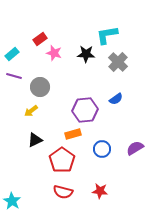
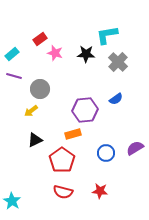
pink star: moved 1 px right
gray circle: moved 2 px down
blue circle: moved 4 px right, 4 px down
